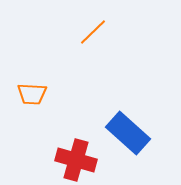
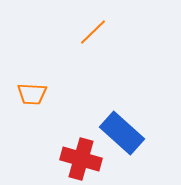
blue rectangle: moved 6 px left
red cross: moved 5 px right, 1 px up
